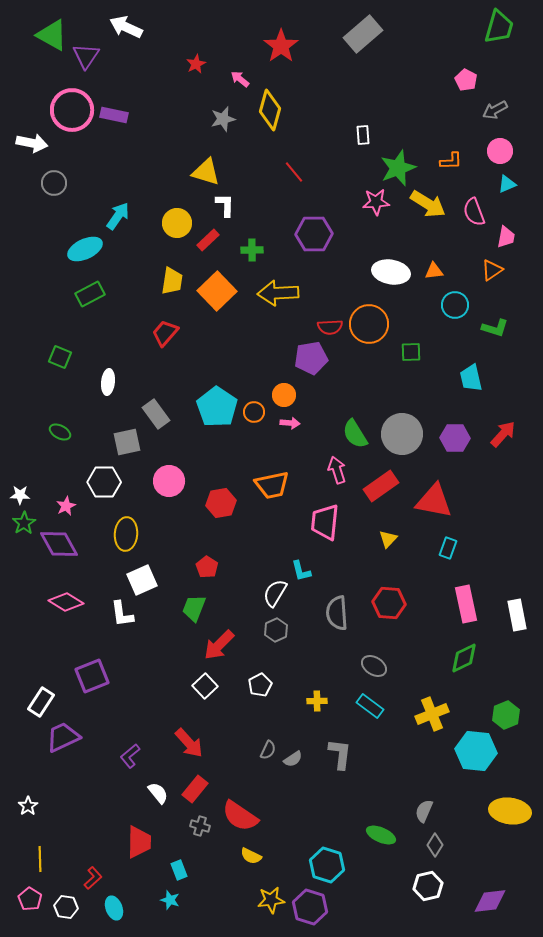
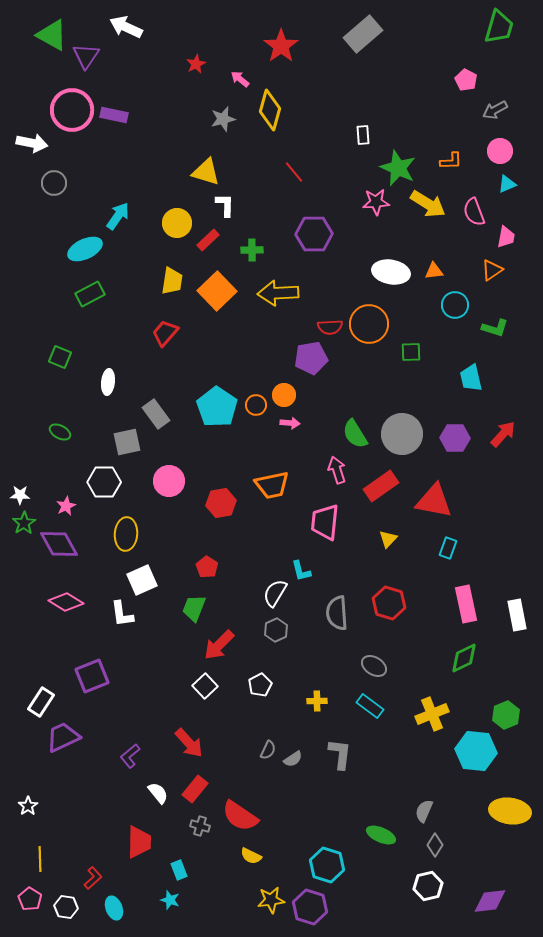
green star at (398, 168): rotated 27 degrees counterclockwise
orange circle at (254, 412): moved 2 px right, 7 px up
red hexagon at (389, 603): rotated 12 degrees clockwise
